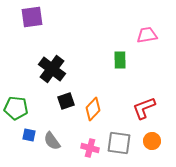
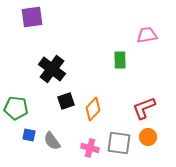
orange circle: moved 4 px left, 4 px up
